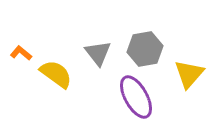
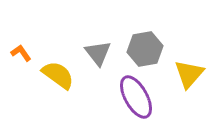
orange L-shape: rotated 15 degrees clockwise
yellow semicircle: moved 2 px right, 1 px down
